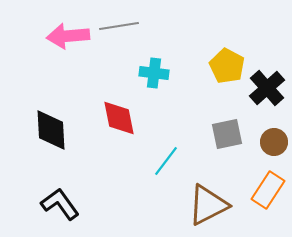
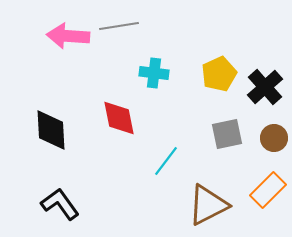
pink arrow: rotated 9 degrees clockwise
yellow pentagon: moved 8 px left, 8 px down; rotated 20 degrees clockwise
black cross: moved 2 px left, 1 px up
brown circle: moved 4 px up
orange rectangle: rotated 12 degrees clockwise
